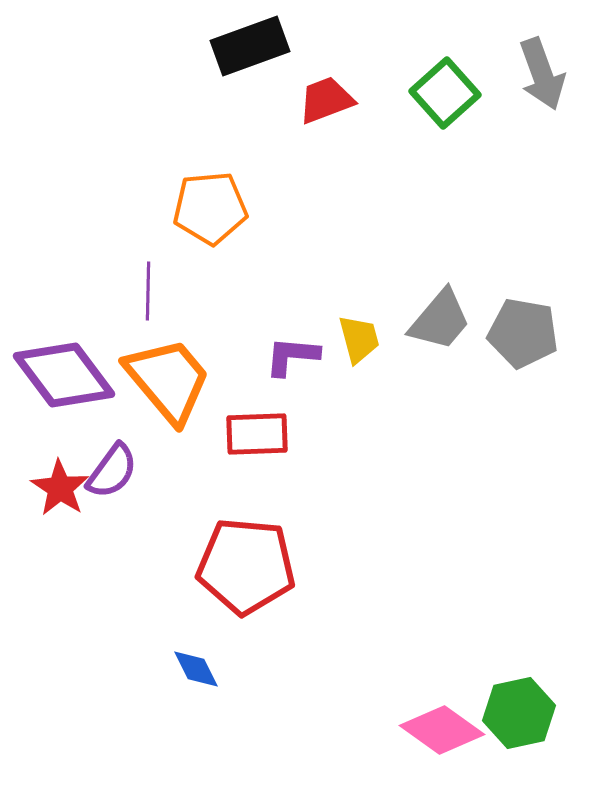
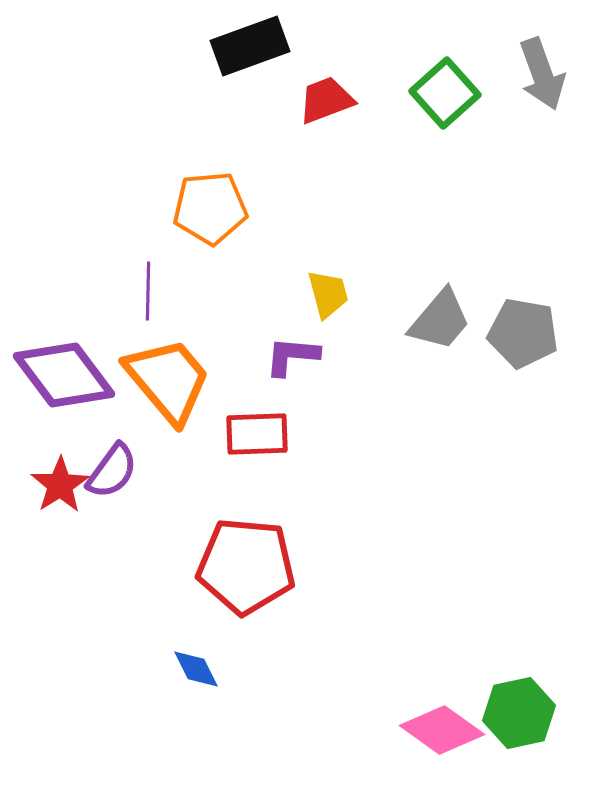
yellow trapezoid: moved 31 px left, 45 px up
red star: moved 3 px up; rotated 6 degrees clockwise
